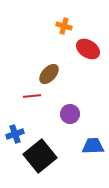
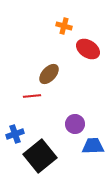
purple circle: moved 5 px right, 10 px down
